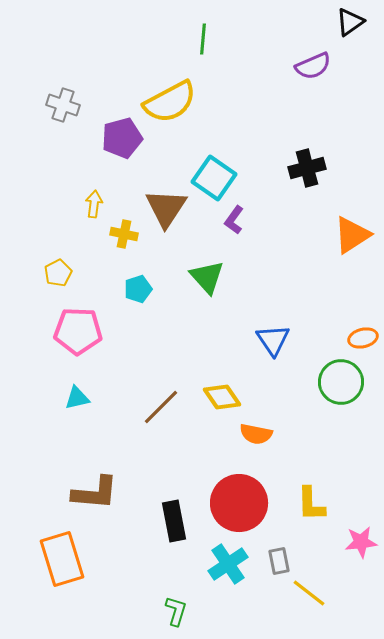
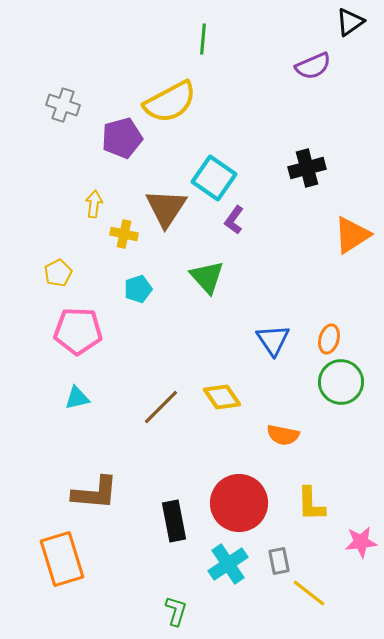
orange ellipse: moved 34 px left, 1 px down; rotated 60 degrees counterclockwise
orange semicircle: moved 27 px right, 1 px down
